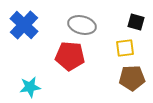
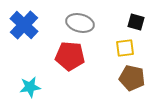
gray ellipse: moved 2 px left, 2 px up
brown pentagon: rotated 15 degrees clockwise
